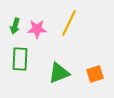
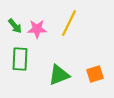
green arrow: rotated 56 degrees counterclockwise
green triangle: moved 2 px down
